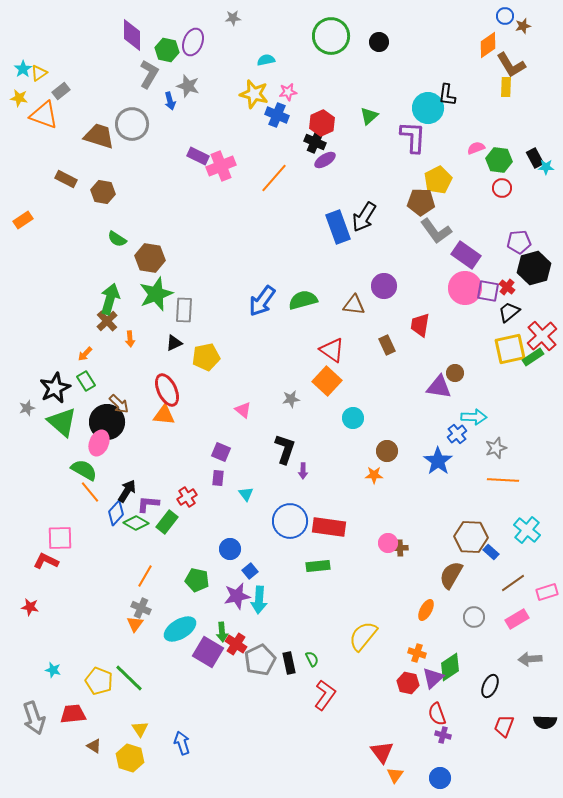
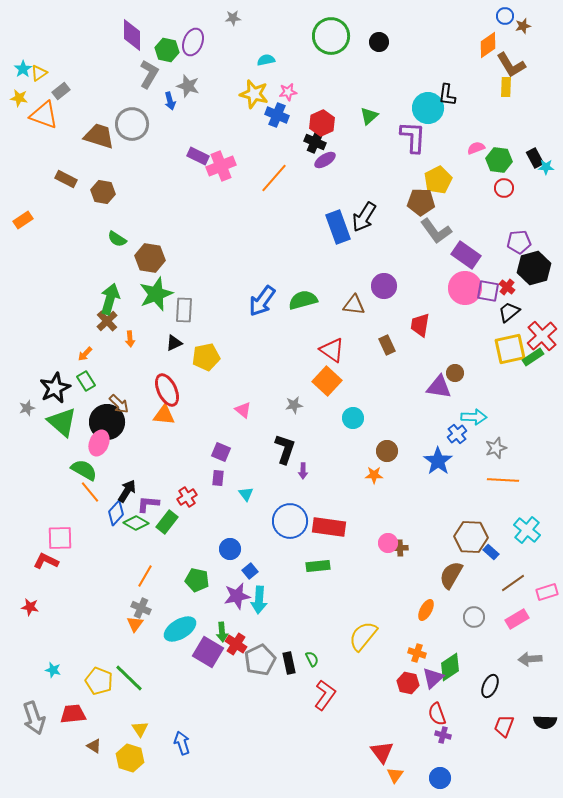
red circle at (502, 188): moved 2 px right
gray star at (291, 399): moved 3 px right, 6 px down
